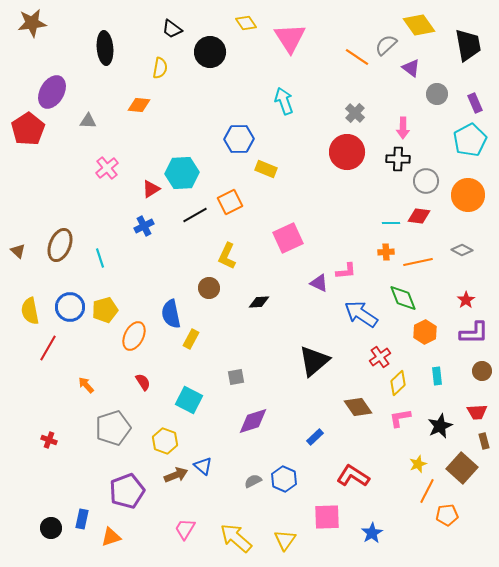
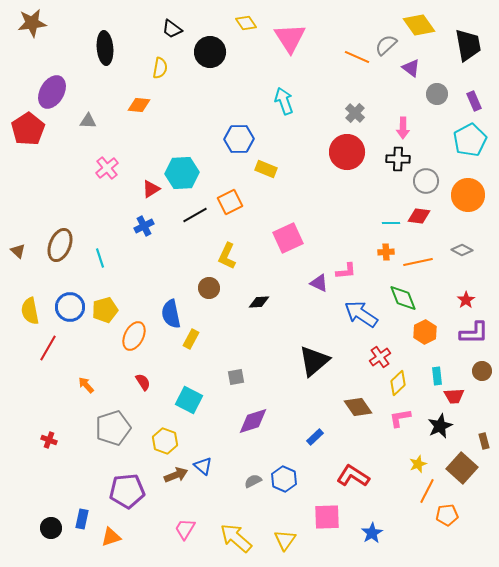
orange line at (357, 57): rotated 10 degrees counterclockwise
purple rectangle at (475, 103): moved 1 px left, 2 px up
red trapezoid at (477, 412): moved 23 px left, 16 px up
purple pentagon at (127, 491): rotated 16 degrees clockwise
